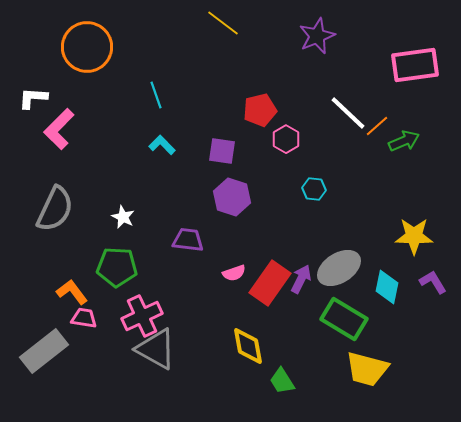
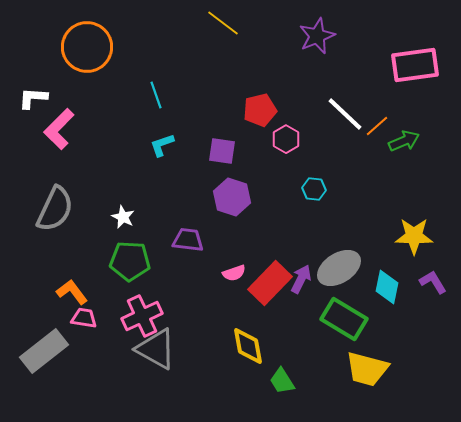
white line: moved 3 px left, 1 px down
cyan L-shape: rotated 64 degrees counterclockwise
green pentagon: moved 13 px right, 6 px up
red rectangle: rotated 9 degrees clockwise
